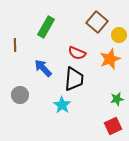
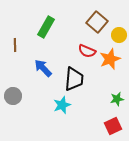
red semicircle: moved 10 px right, 2 px up
gray circle: moved 7 px left, 1 px down
cyan star: rotated 18 degrees clockwise
